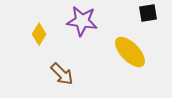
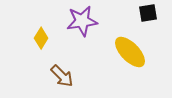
purple star: rotated 16 degrees counterclockwise
yellow diamond: moved 2 px right, 4 px down
brown arrow: moved 2 px down
